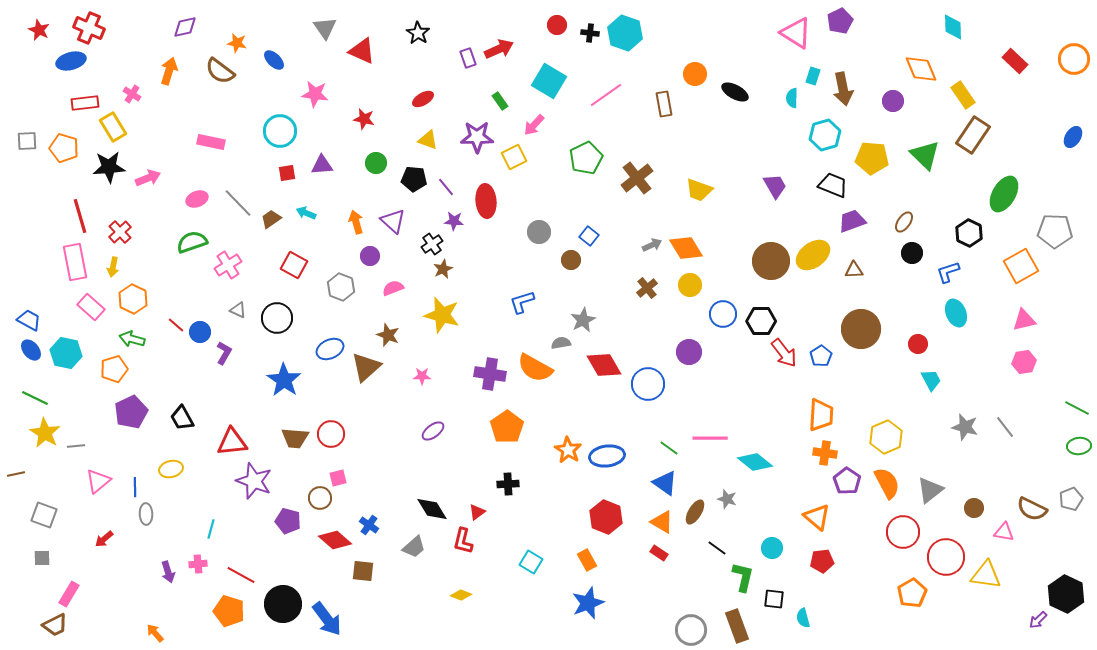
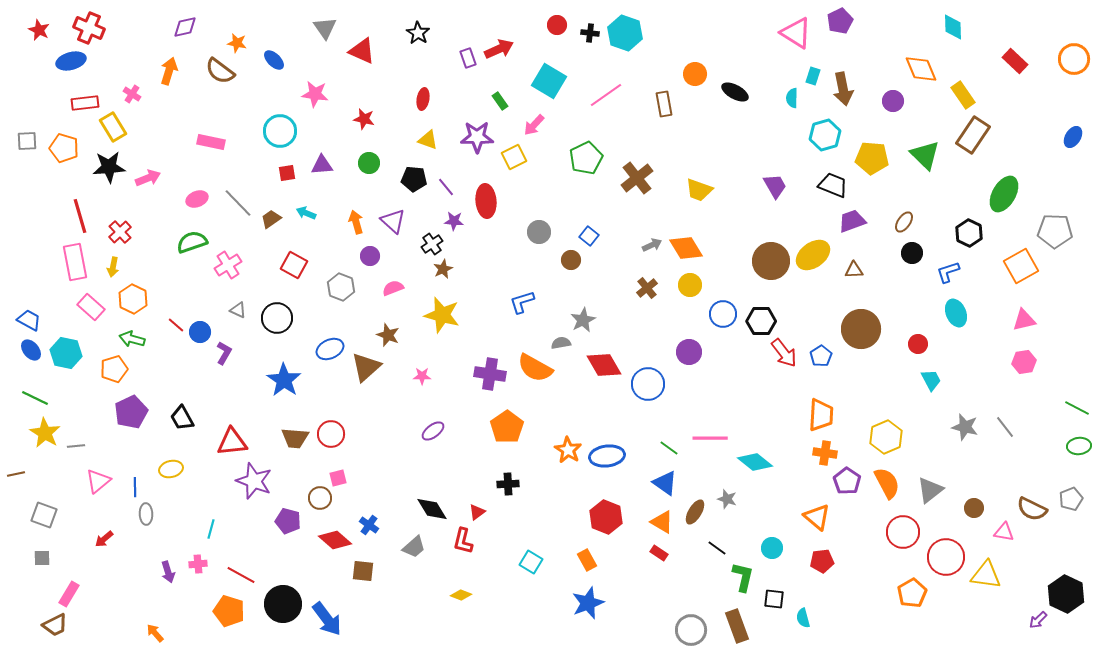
red ellipse at (423, 99): rotated 50 degrees counterclockwise
green circle at (376, 163): moved 7 px left
